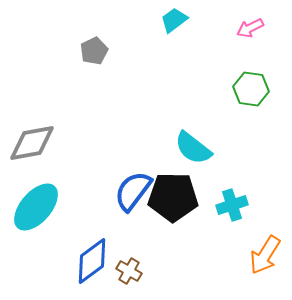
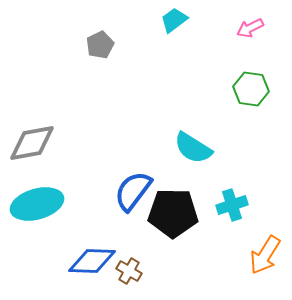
gray pentagon: moved 6 px right, 6 px up
cyan semicircle: rotated 6 degrees counterclockwise
black pentagon: moved 16 px down
cyan ellipse: moved 1 px right, 3 px up; rotated 33 degrees clockwise
blue diamond: rotated 39 degrees clockwise
